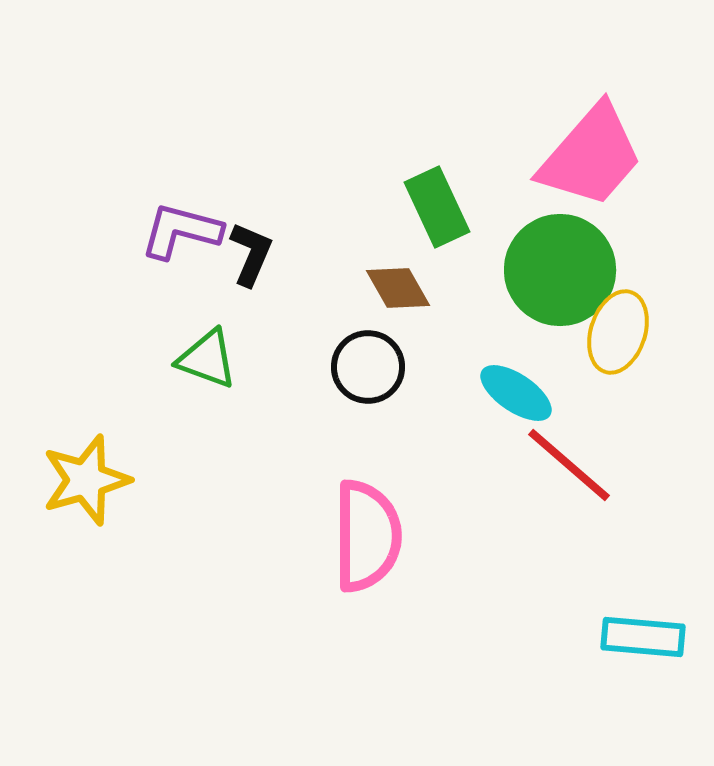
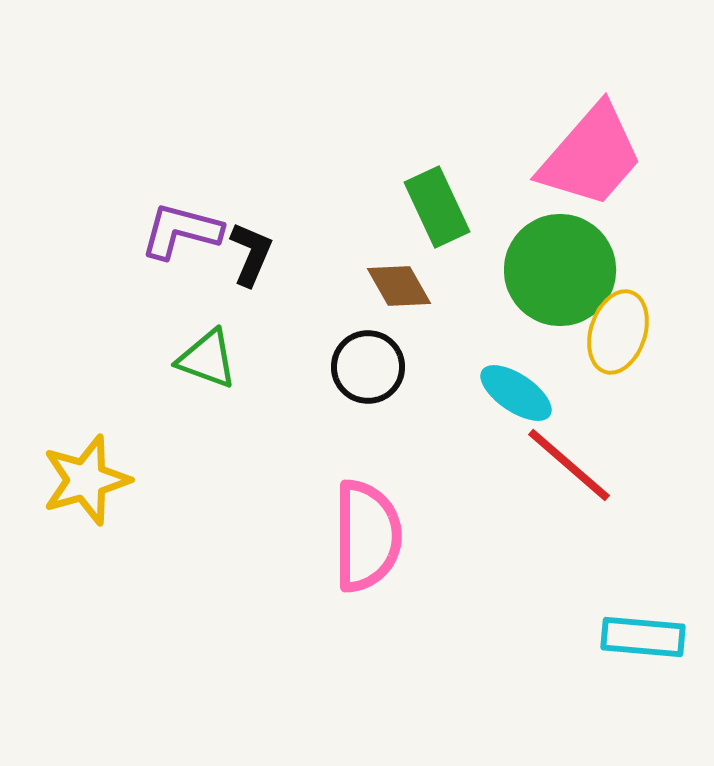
brown diamond: moved 1 px right, 2 px up
